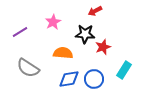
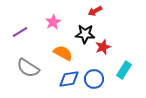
orange semicircle: rotated 24 degrees clockwise
